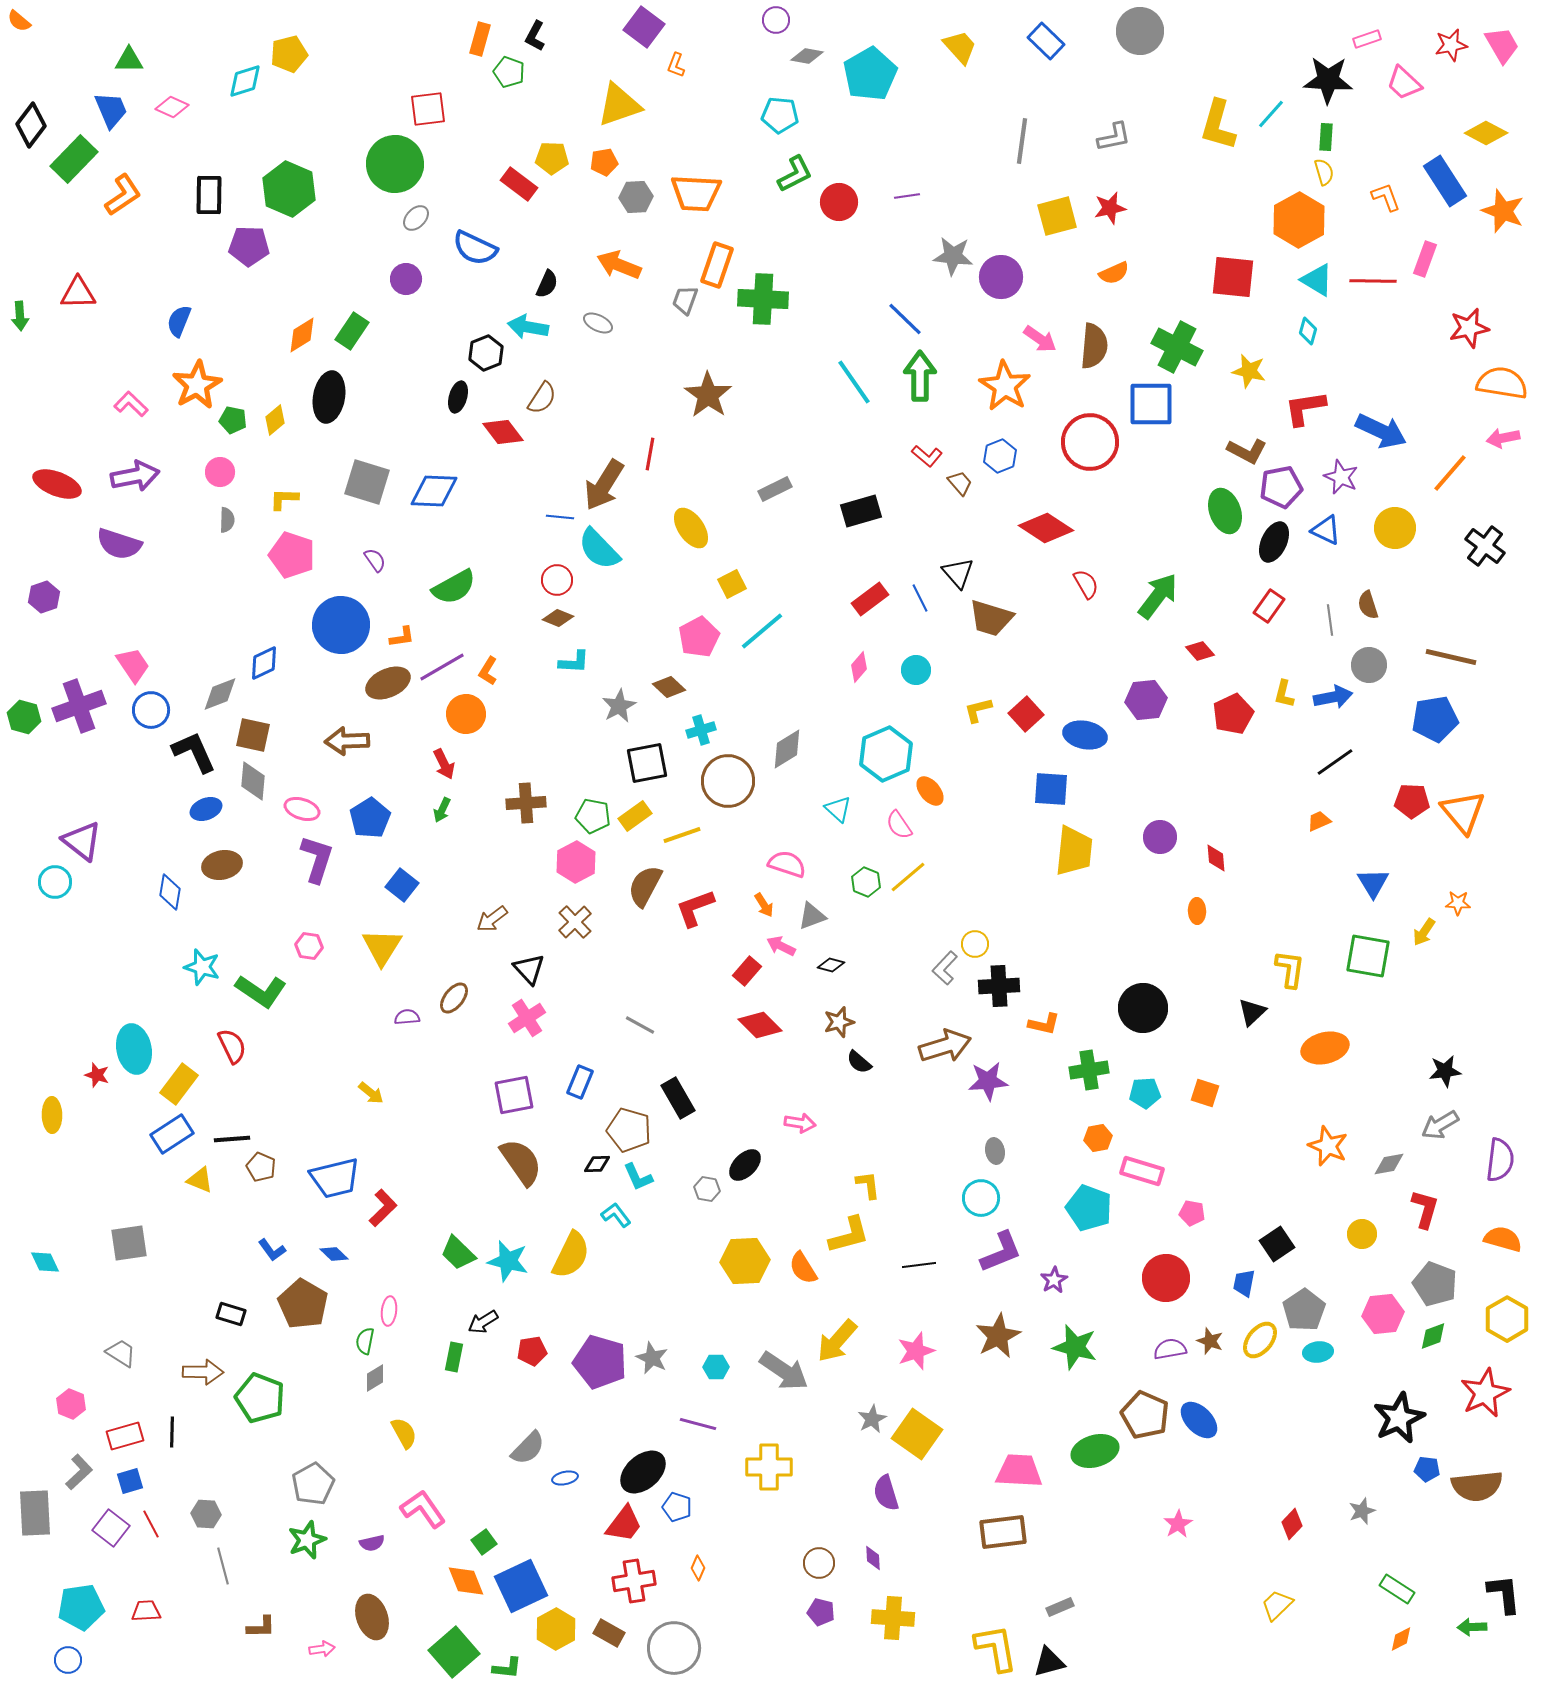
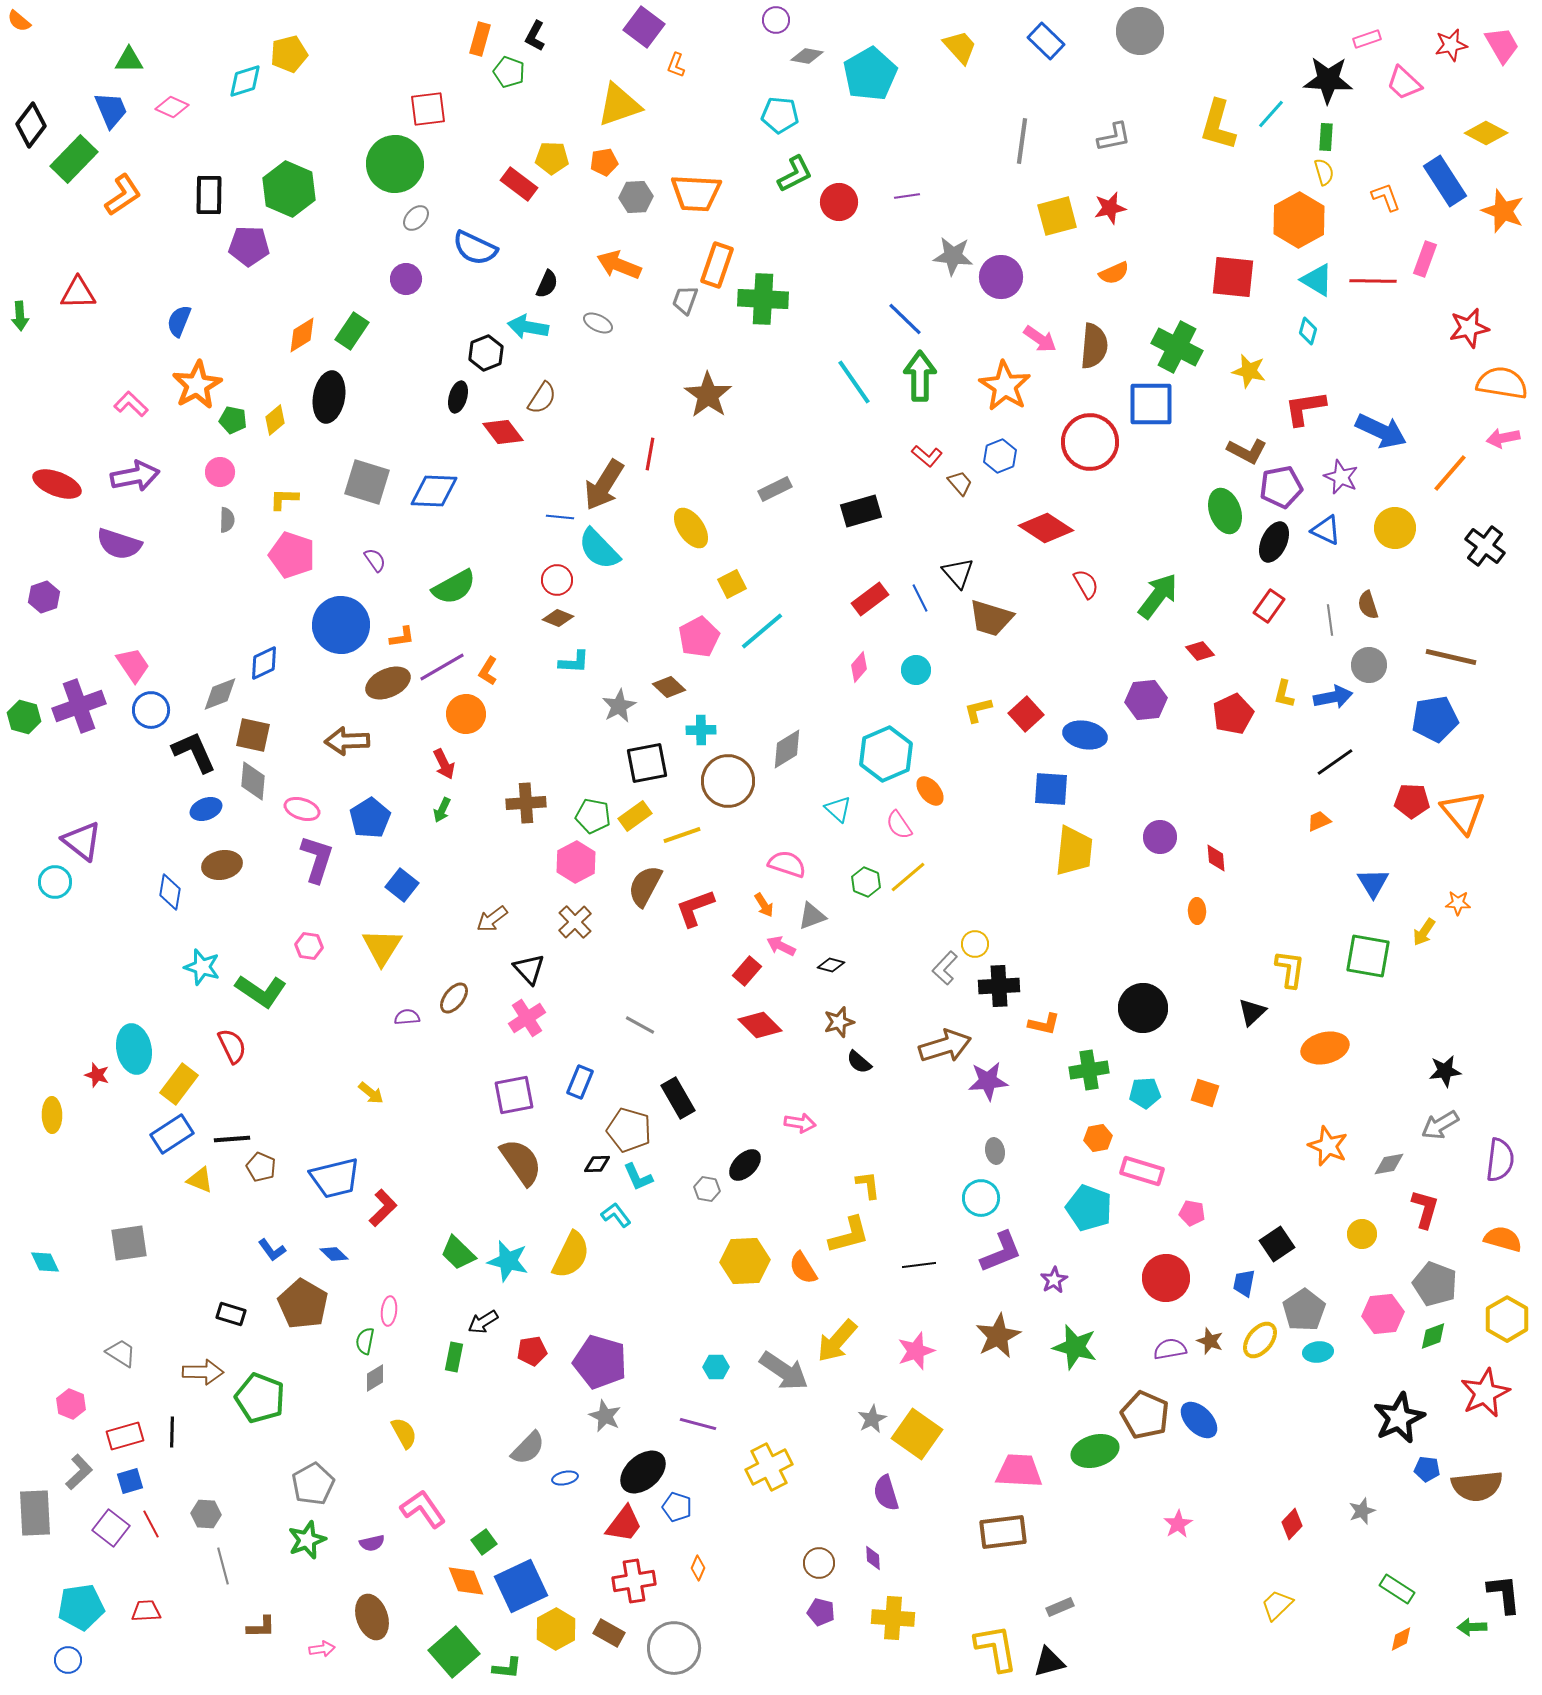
cyan cross at (701, 730): rotated 16 degrees clockwise
gray star at (652, 1358): moved 47 px left, 58 px down
yellow cross at (769, 1467): rotated 27 degrees counterclockwise
